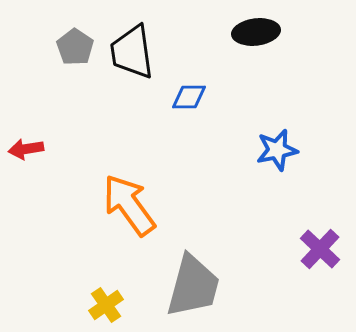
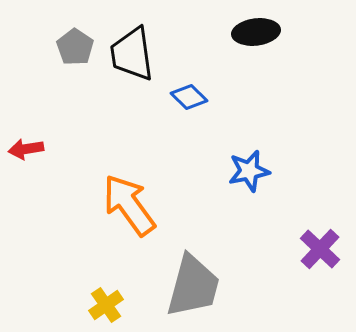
black trapezoid: moved 2 px down
blue diamond: rotated 45 degrees clockwise
blue star: moved 28 px left, 21 px down
